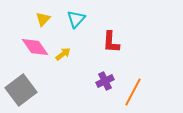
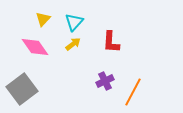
cyan triangle: moved 2 px left, 3 px down
yellow arrow: moved 10 px right, 10 px up
gray square: moved 1 px right, 1 px up
